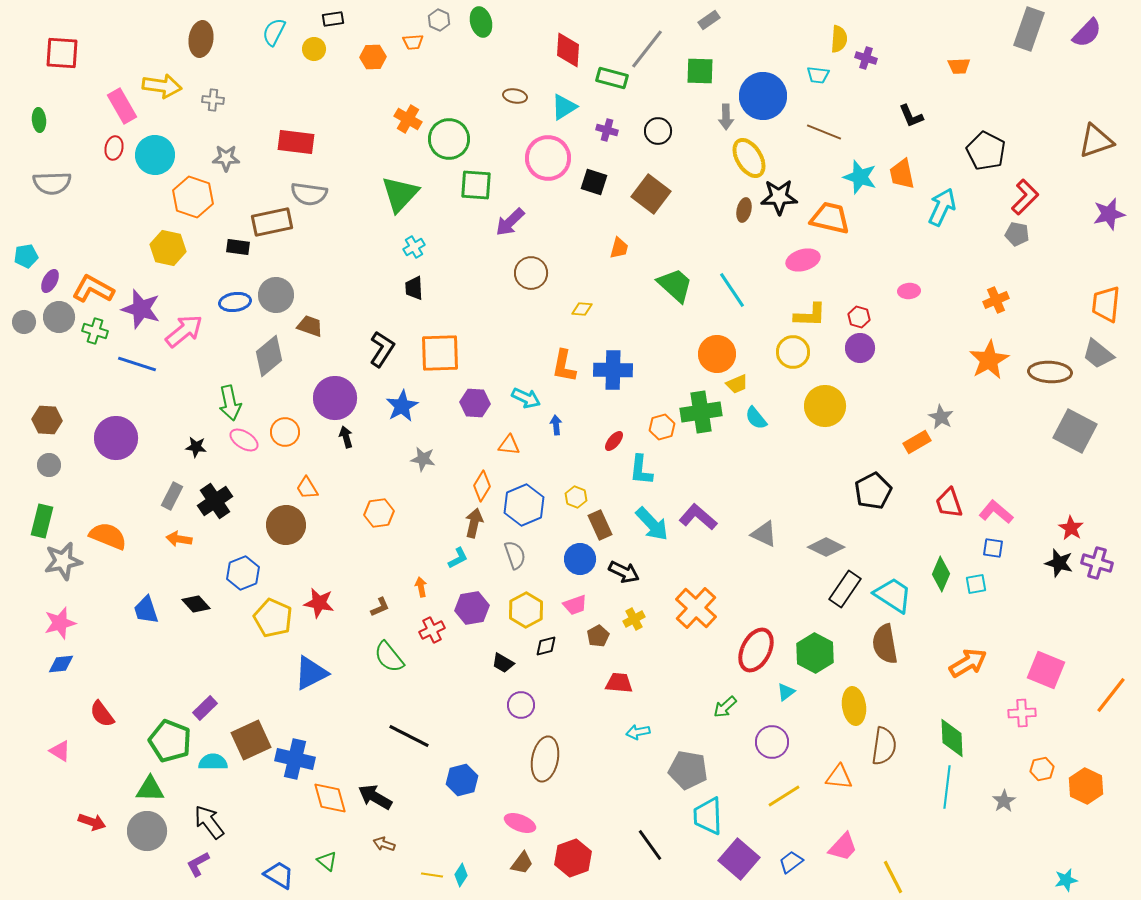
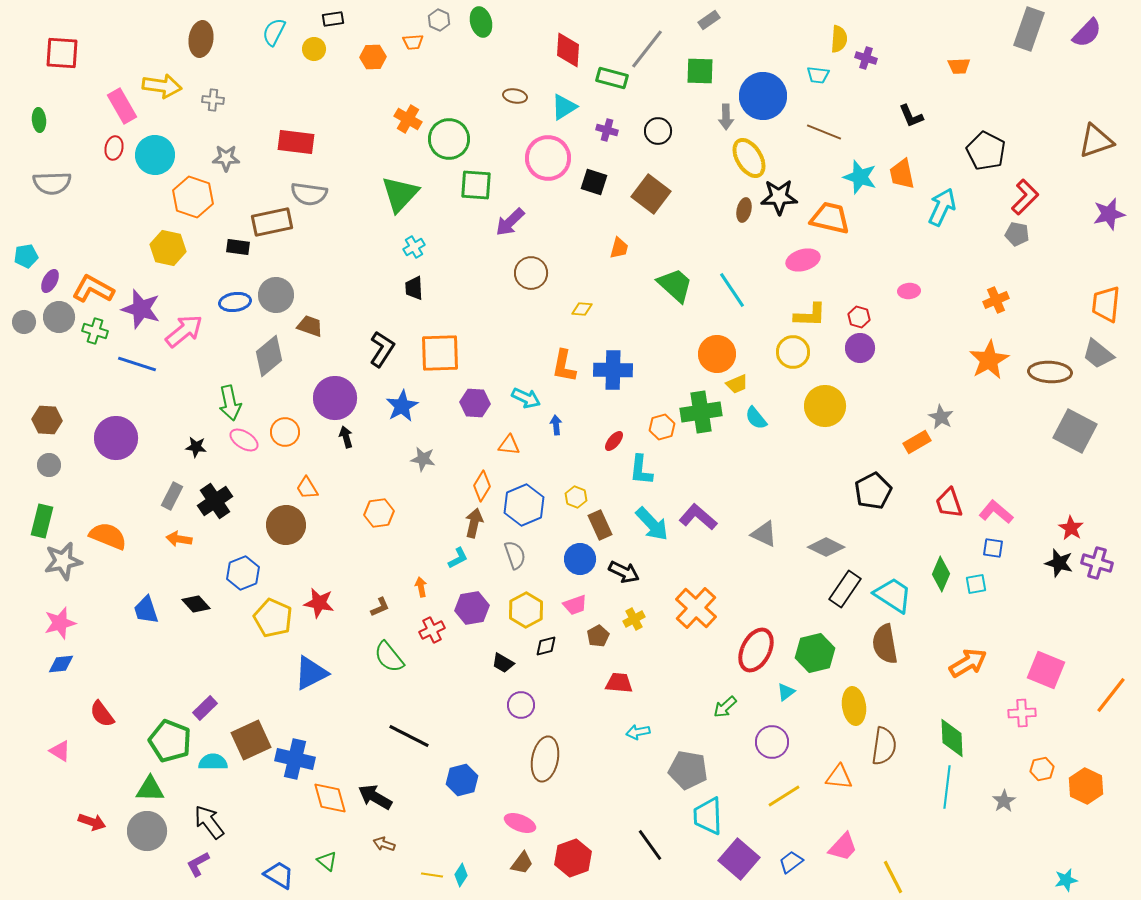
green hexagon at (815, 653): rotated 18 degrees clockwise
